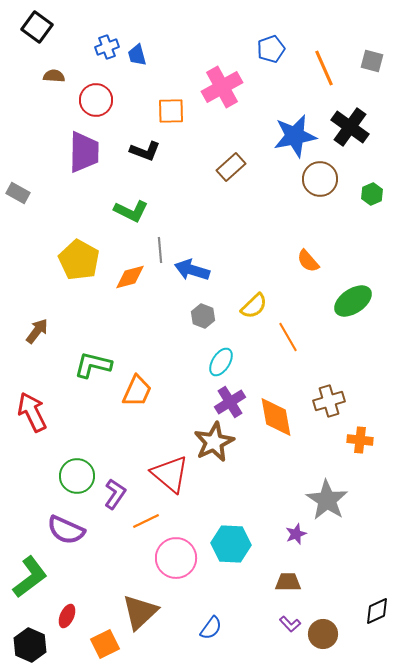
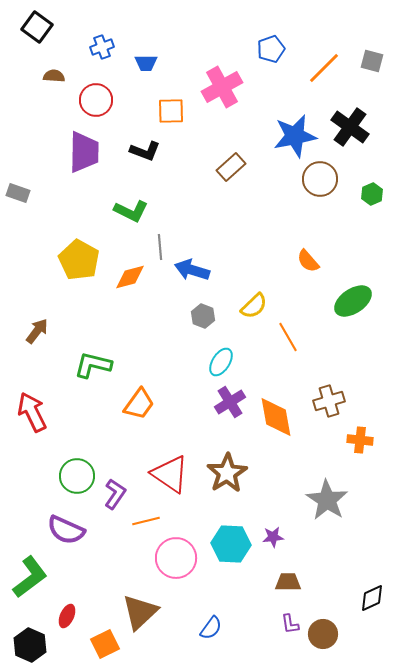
blue cross at (107, 47): moved 5 px left
blue trapezoid at (137, 55): moved 9 px right, 8 px down; rotated 75 degrees counterclockwise
orange line at (324, 68): rotated 69 degrees clockwise
gray rectangle at (18, 193): rotated 10 degrees counterclockwise
gray line at (160, 250): moved 3 px up
orange trapezoid at (137, 391): moved 2 px right, 13 px down; rotated 12 degrees clockwise
brown star at (214, 442): moved 13 px right, 31 px down; rotated 6 degrees counterclockwise
red triangle at (170, 474): rotated 6 degrees counterclockwise
orange line at (146, 521): rotated 12 degrees clockwise
purple star at (296, 534): moved 23 px left, 3 px down; rotated 15 degrees clockwise
black diamond at (377, 611): moved 5 px left, 13 px up
purple L-shape at (290, 624): rotated 35 degrees clockwise
